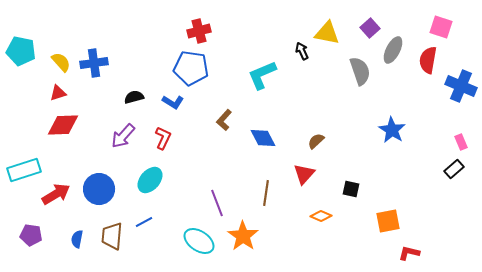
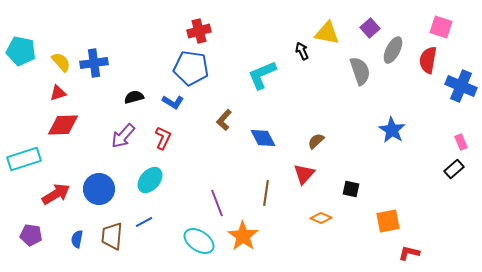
cyan rectangle at (24, 170): moved 11 px up
orange diamond at (321, 216): moved 2 px down
